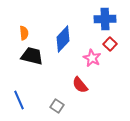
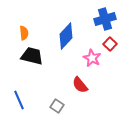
blue cross: rotated 15 degrees counterclockwise
blue diamond: moved 3 px right, 3 px up
